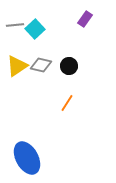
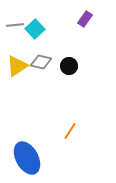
gray diamond: moved 3 px up
orange line: moved 3 px right, 28 px down
